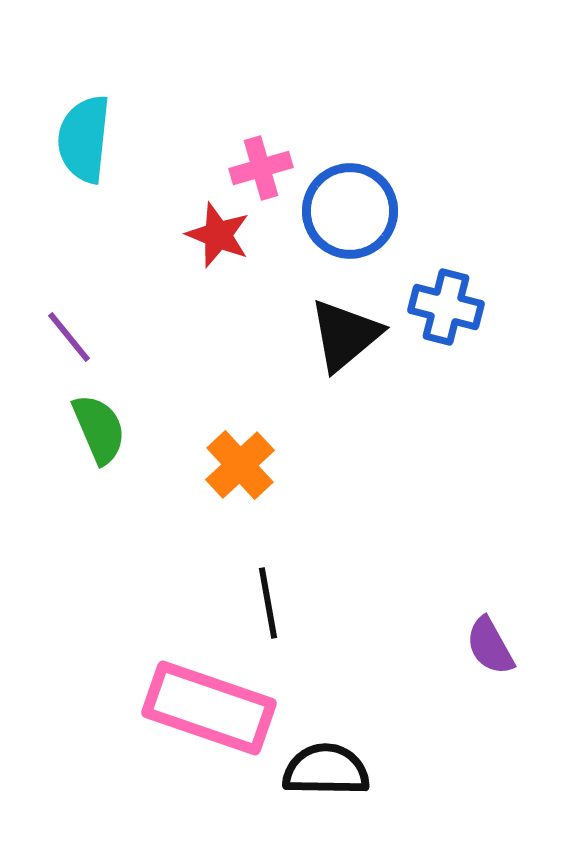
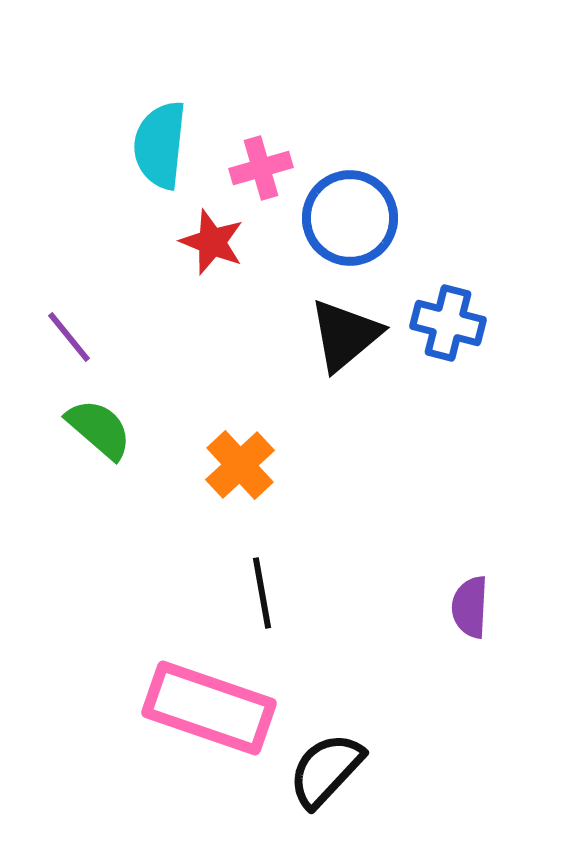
cyan semicircle: moved 76 px right, 6 px down
blue circle: moved 7 px down
red star: moved 6 px left, 7 px down
blue cross: moved 2 px right, 16 px down
green semicircle: rotated 26 degrees counterclockwise
black line: moved 6 px left, 10 px up
purple semicircle: moved 20 px left, 39 px up; rotated 32 degrees clockwise
black semicircle: rotated 48 degrees counterclockwise
